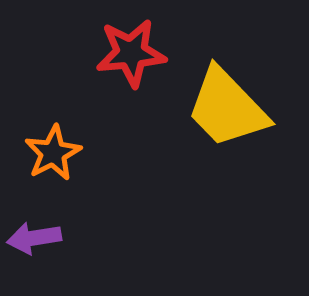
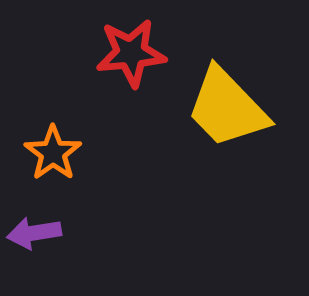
orange star: rotated 8 degrees counterclockwise
purple arrow: moved 5 px up
